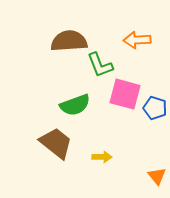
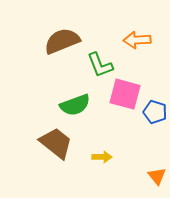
brown semicircle: moved 7 px left; rotated 18 degrees counterclockwise
blue pentagon: moved 4 px down
